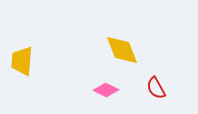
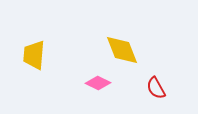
yellow trapezoid: moved 12 px right, 6 px up
pink diamond: moved 8 px left, 7 px up
